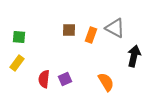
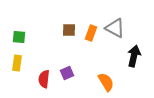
orange rectangle: moved 2 px up
yellow rectangle: rotated 28 degrees counterclockwise
purple square: moved 2 px right, 6 px up
